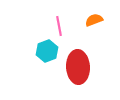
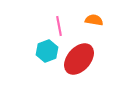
orange semicircle: rotated 30 degrees clockwise
red ellipse: moved 1 px right, 8 px up; rotated 44 degrees clockwise
